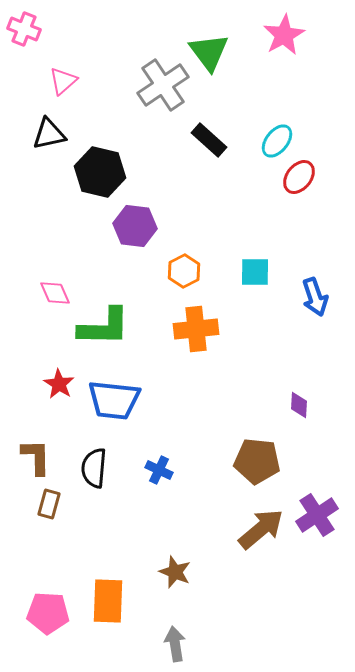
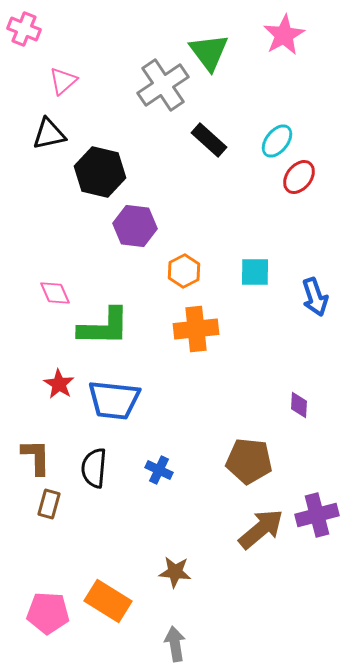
brown pentagon: moved 8 px left
purple cross: rotated 18 degrees clockwise
brown star: rotated 16 degrees counterclockwise
orange rectangle: rotated 60 degrees counterclockwise
